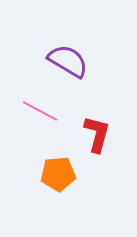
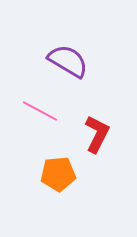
red L-shape: rotated 12 degrees clockwise
